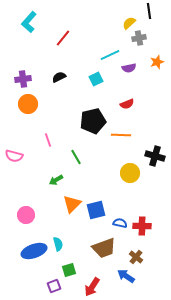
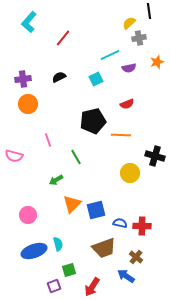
pink circle: moved 2 px right
